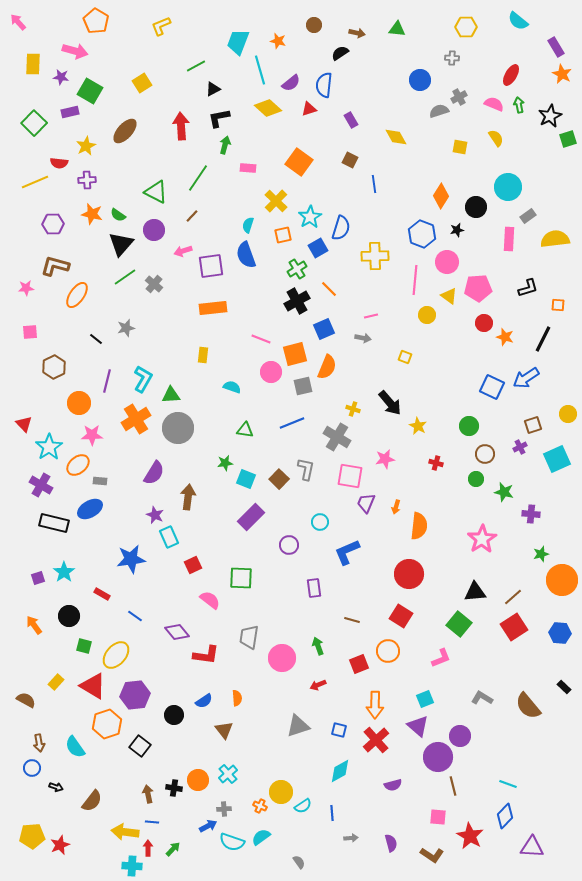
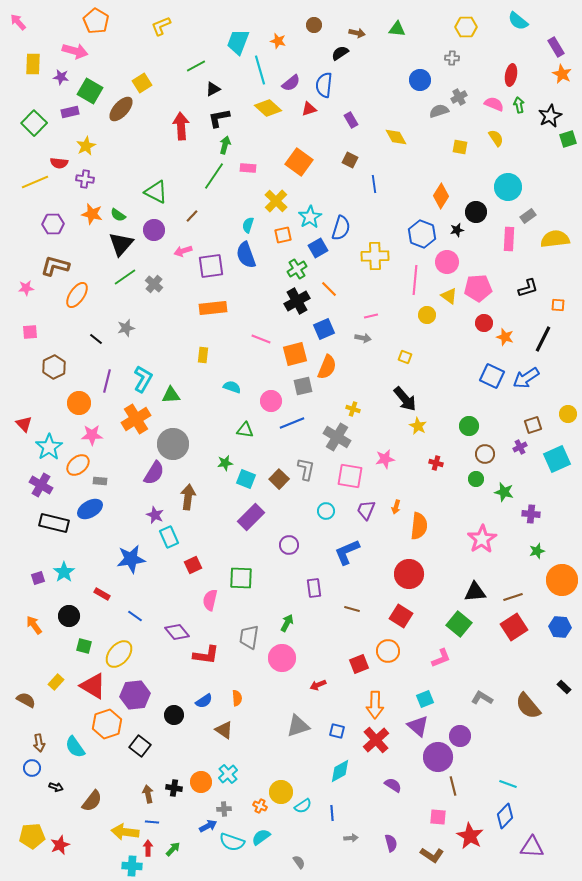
red ellipse at (511, 75): rotated 20 degrees counterclockwise
brown ellipse at (125, 131): moved 4 px left, 22 px up
green line at (198, 178): moved 16 px right, 2 px up
purple cross at (87, 180): moved 2 px left, 1 px up; rotated 12 degrees clockwise
black circle at (476, 207): moved 5 px down
pink circle at (271, 372): moved 29 px down
blue square at (492, 387): moved 11 px up
black arrow at (390, 403): moved 15 px right, 4 px up
gray circle at (178, 428): moved 5 px left, 16 px down
purple trapezoid at (366, 503): moved 7 px down
cyan circle at (320, 522): moved 6 px right, 11 px up
green star at (541, 554): moved 4 px left, 3 px up
brown line at (513, 597): rotated 24 degrees clockwise
pink semicircle at (210, 600): rotated 115 degrees counterclockwise
brown line at (352, 620): moved 11 px up
blue hexagon at (560, 633): moved 6 px up
green arrow at (318, 646): moved 31 px left, 23 px up; rotated 48 degrees clockwise
yellow ellipse at (116, 655): moved 3 px right, 1 px up
brown triangle at (224, 730): rotated 18 degrees counterclockwise
blue square at (339, 730): moved 2 px left, 1 px down
orange circle at (198, 780): moved 3 px right, 2 px down
purple semicircle at (393, 785): rotated 132 degrees counterclockwise
